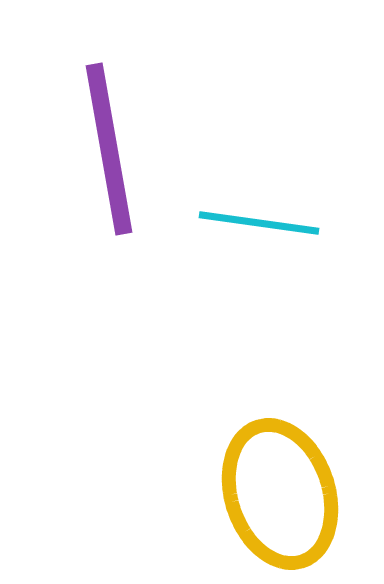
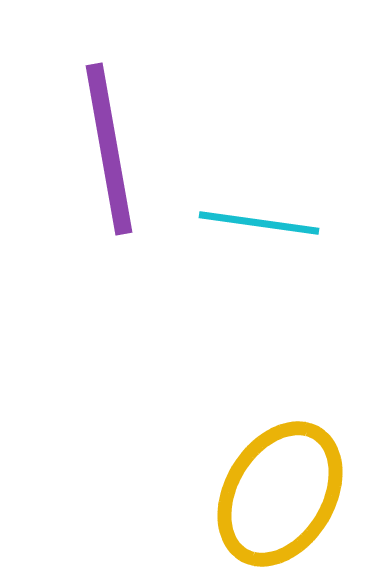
yellow ellipse: rotated 49 degrees clockwise
